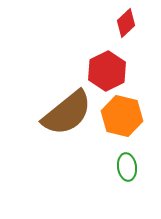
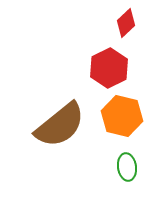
red hexagon: moved 2 px right, 3 px up
brown semicircle: moved 7 px left, 12 px down
